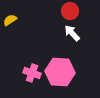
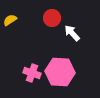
red circle: moved 18 px left, 7 px down
